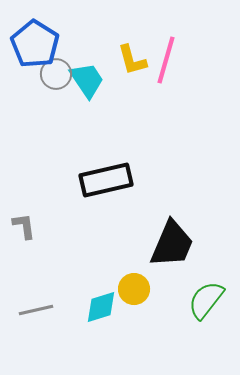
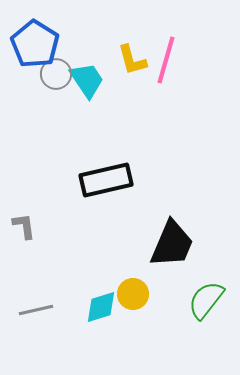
yellow circle: moved 1 px left, 5 px down
